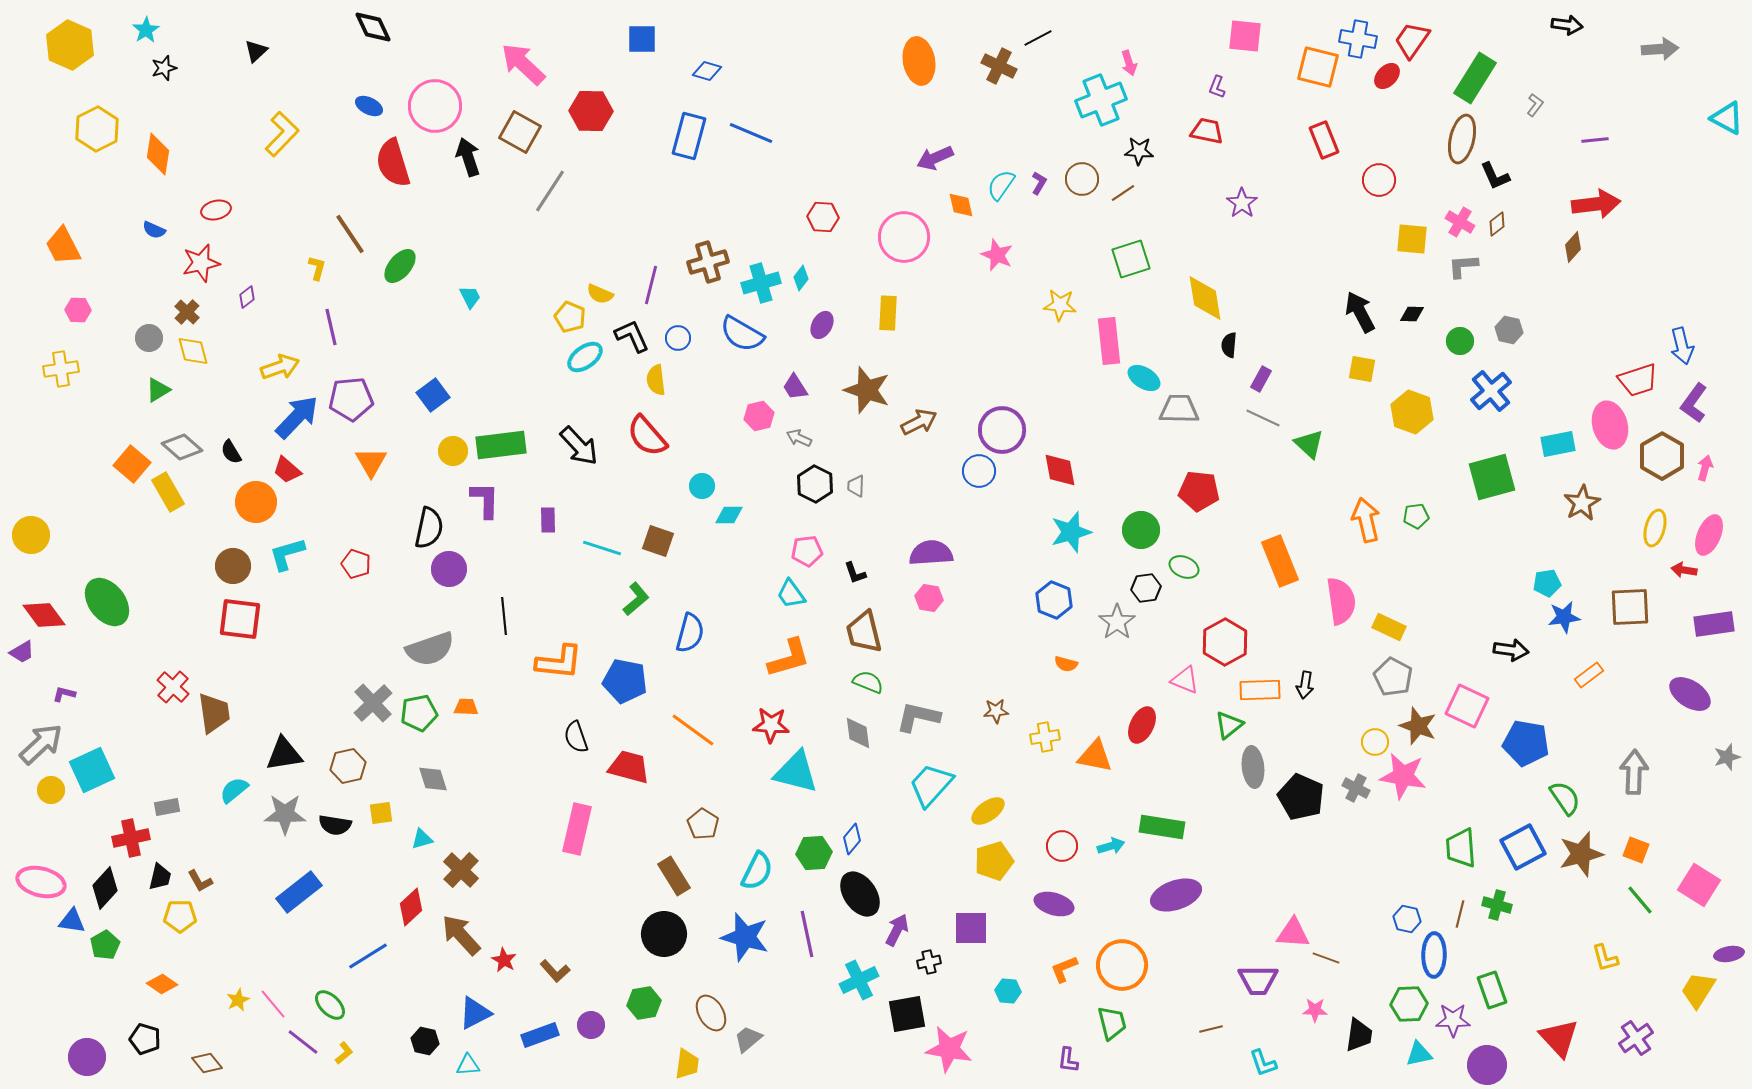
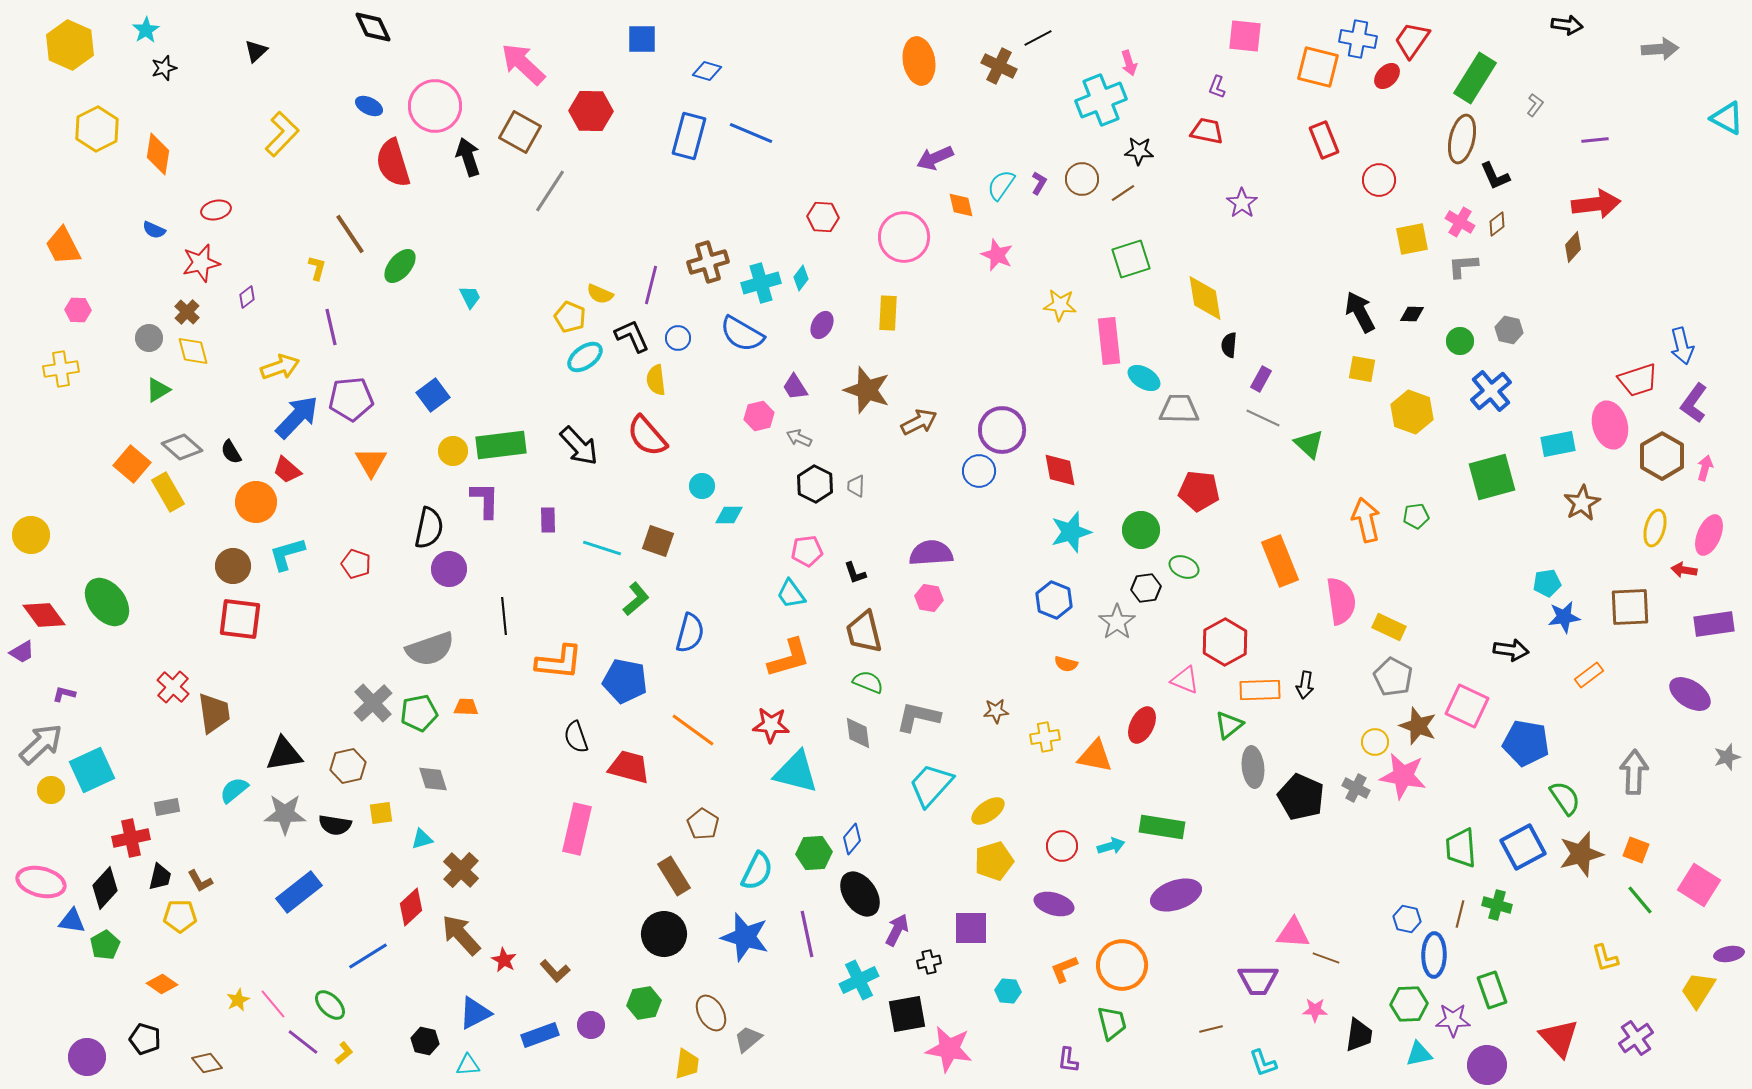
yellow square at (1412, 239): rotated 16 degrees counterclockwise
